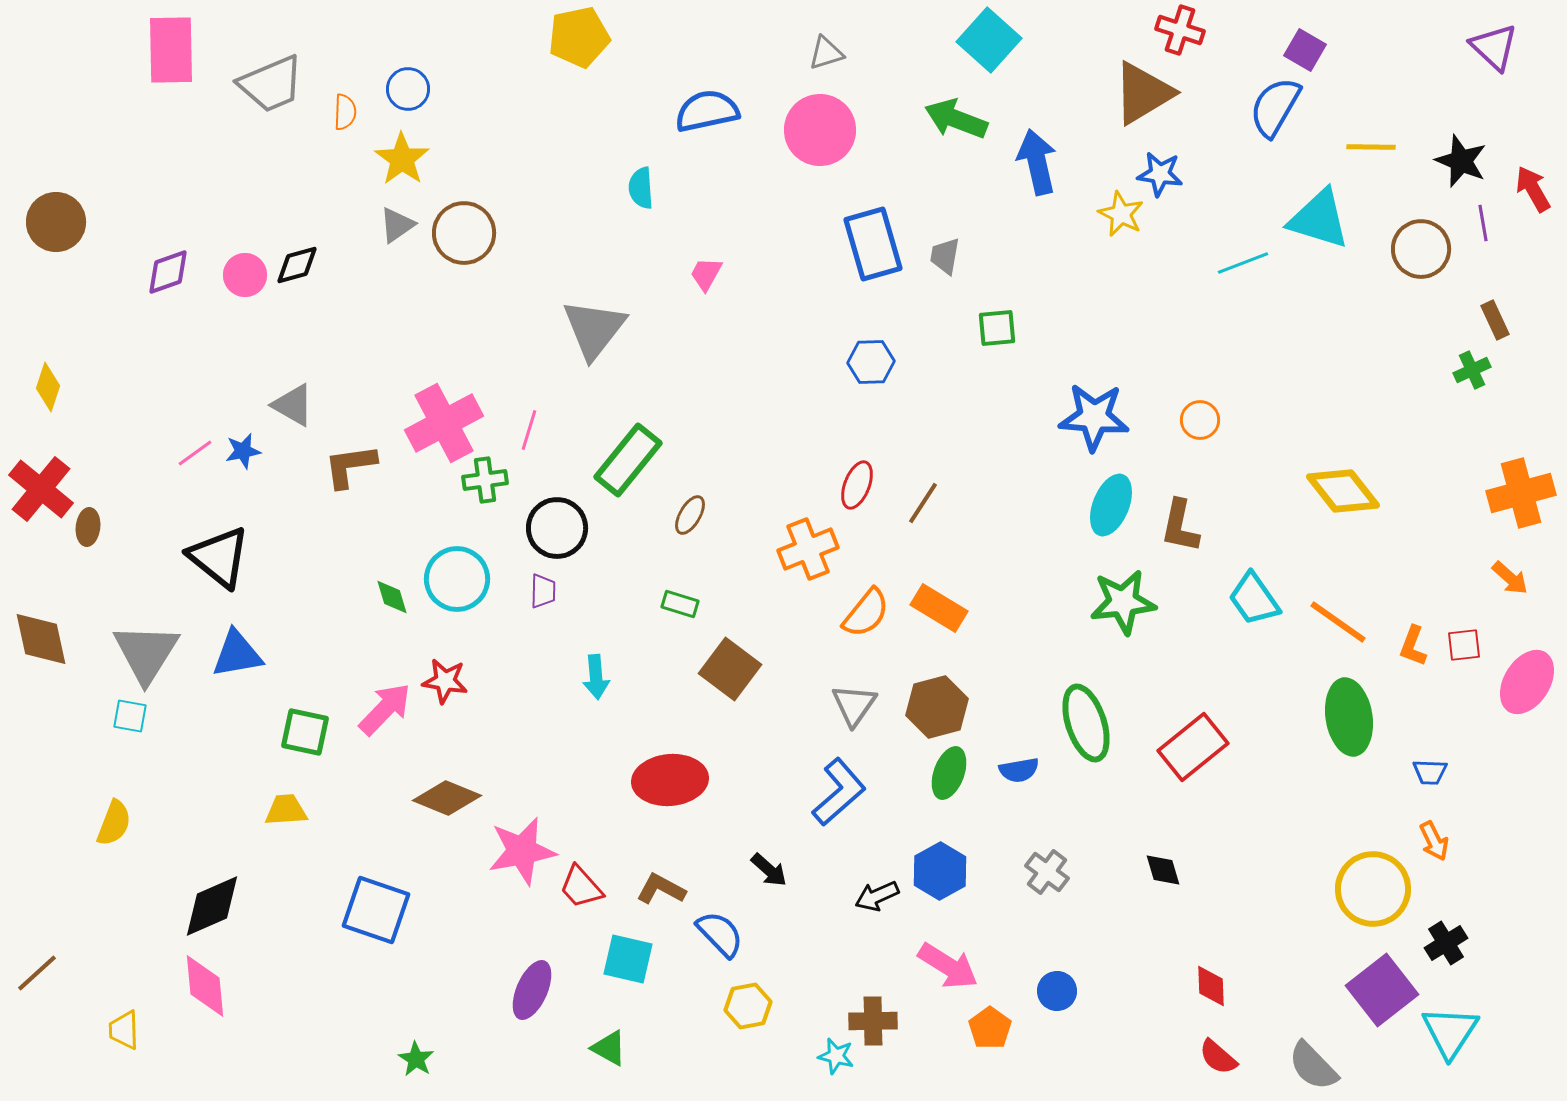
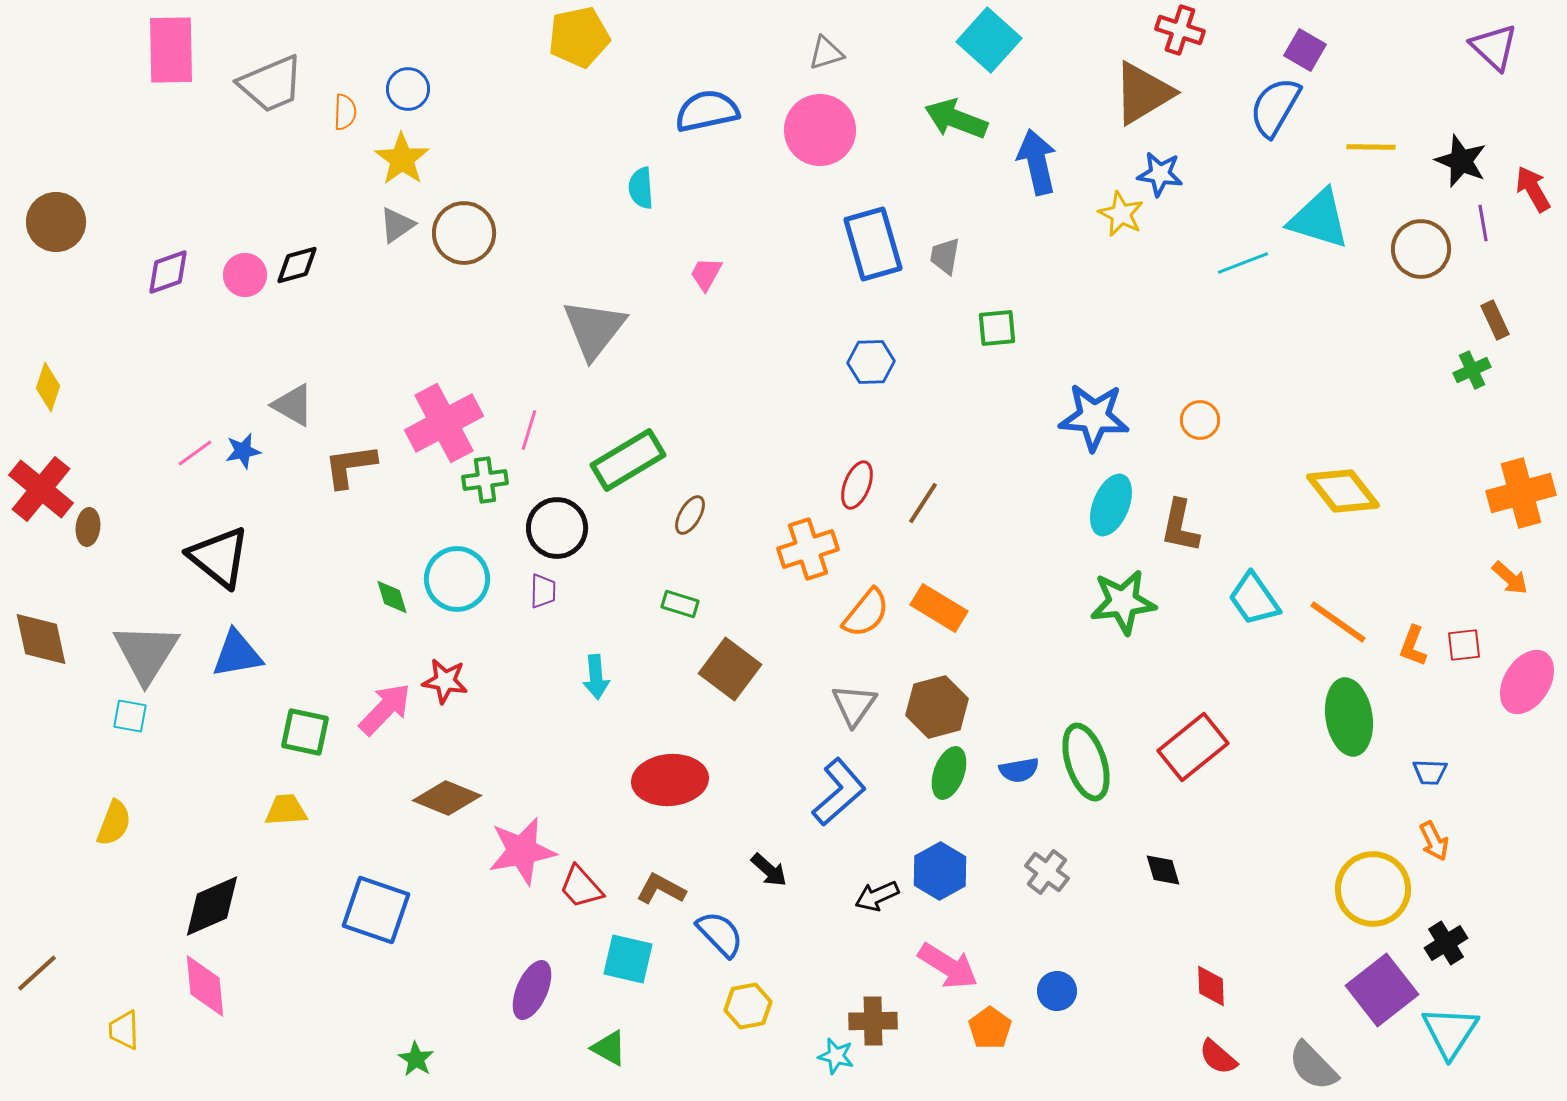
green rectangle at (628, 460): rotated 20 degrees clockwise
orange cross at (808, 549): rotated 4 degrees clockwise
green ellipse at (1086, 723): moved 39 px down
